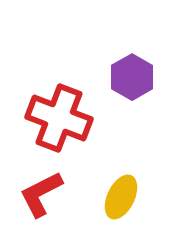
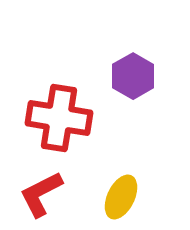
purple hexagon: moved 1 px right, 1 px up
red cross: rotated 12 degrees counterclockwise
